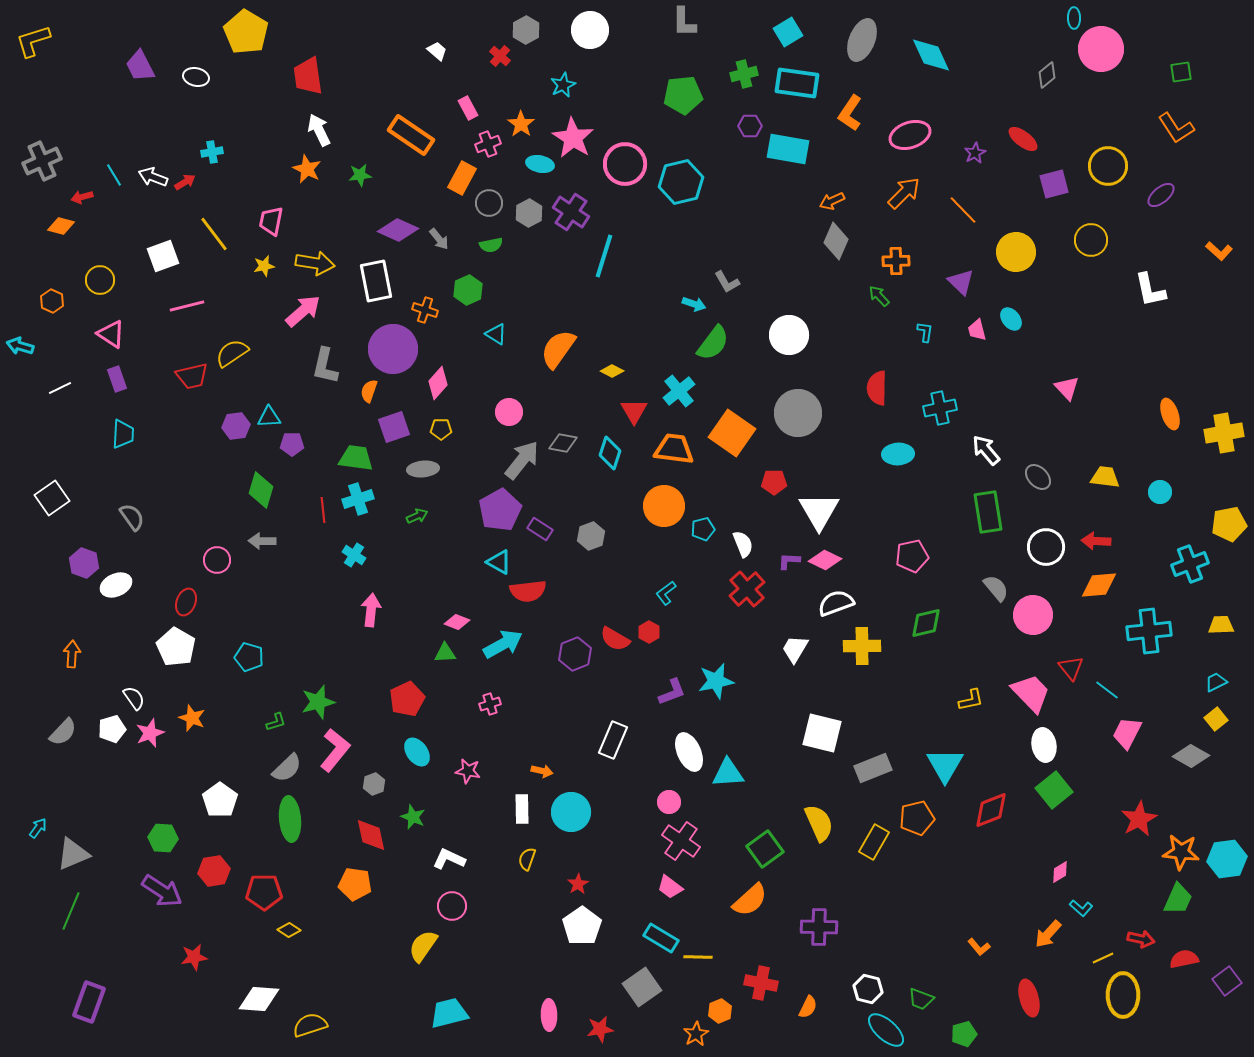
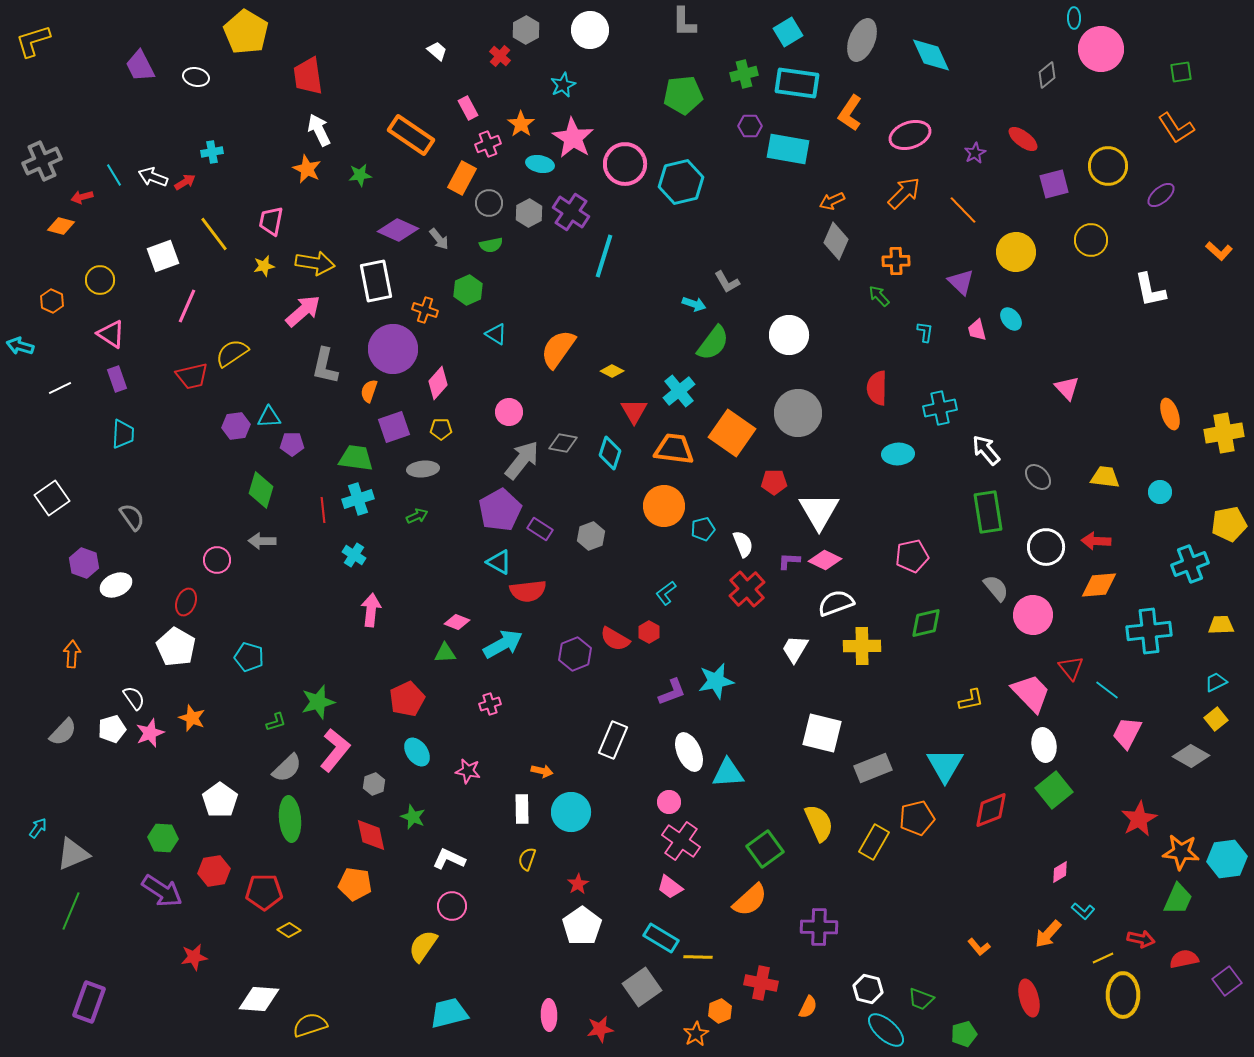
pink line at (187, 306): rotated 52 degrees counterclockwise
cyan L-shape at (1081, 908): moved 2 px right, 3 px down
